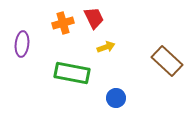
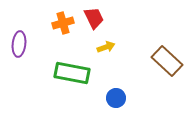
purple ellipse: moved 3 px left
